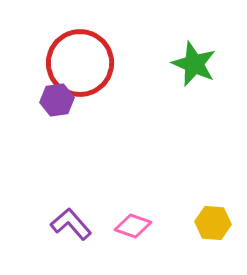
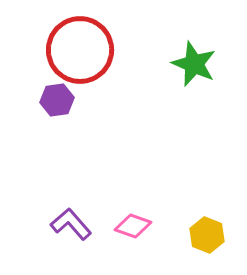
red circle: moved 13 px up
yellow hexagon: moved 6 px left, 12 px down; rotated 16 degrees clockwise
